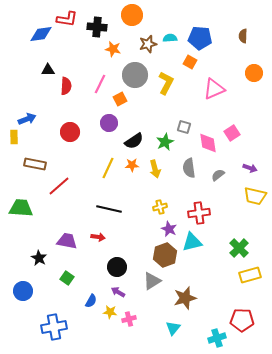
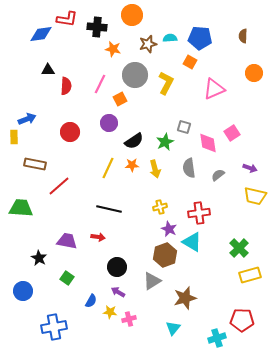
cyan triangle at (192, 242): rotated 45 degrees clockwise
